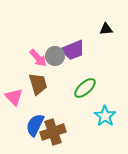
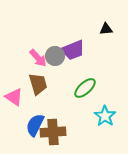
pink triangle: rotated 12 degrees counterclockwise
brown cross: rotated 15 degrees clockwise
